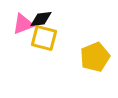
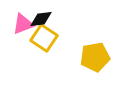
yellow square: rotated 20 degrees clockwise
yellow pentagon: rotated 12 degrees clockwise
